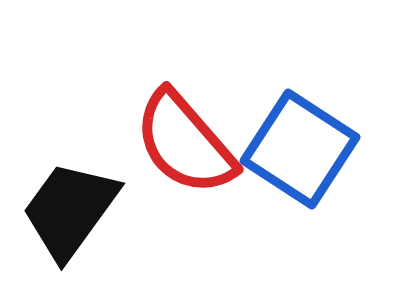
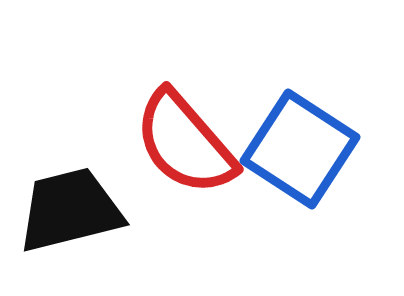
black trapezoid: rotated 40 degrees clockwise
